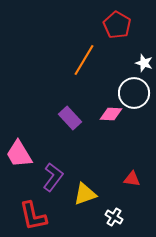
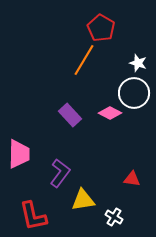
red pentagon: moved 16 px left, 3 px down
white star: moved 6 px left
pink diamond: moved 1 px left, 1 px up; rotated 25 degrees clockwise
purple rectangle: moved 3 px up
pink trapezoid: rotated 148 degrees counterclockwise
purple L-shape: moved 7 px right, 4 px up
yellow triangle: moved 2 px left, 6 px down; rotated 10 degrees clockwise
